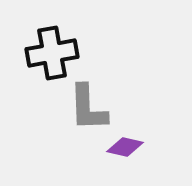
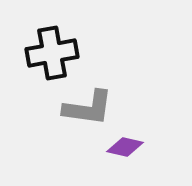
gray L-shape: rotated 80 degrees counterclockwise
